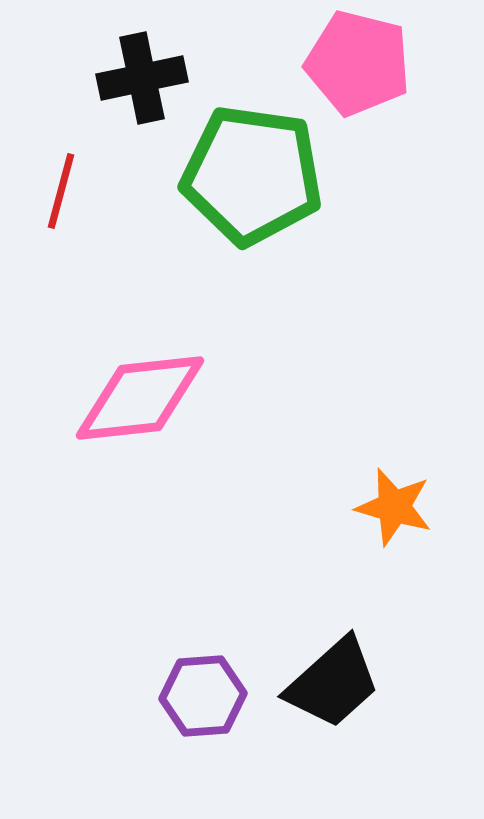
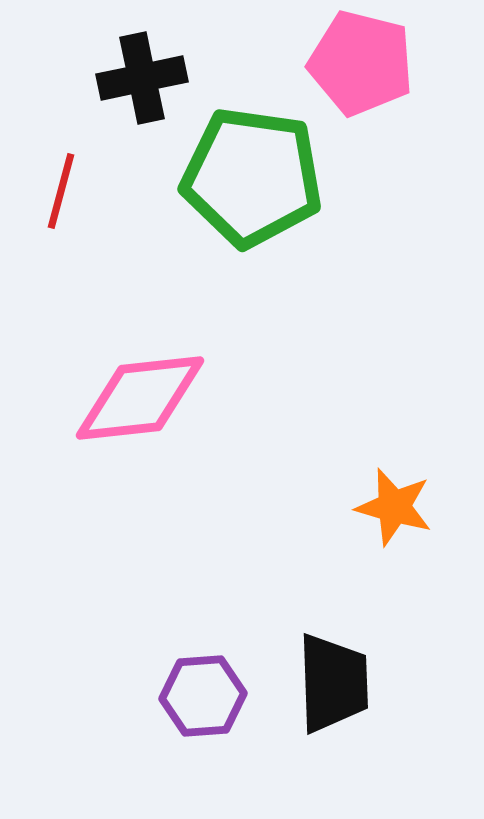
pink pentagon: moved 3 px right
green pentagon: moved 2 px down
black trapezoid: rotated 50 degrees counterclockwise
